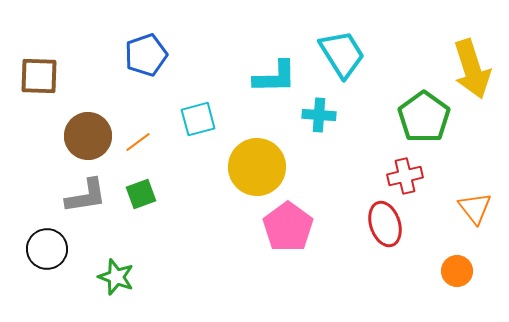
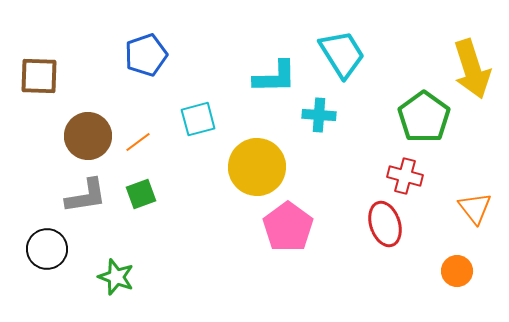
red cross: rotated 28 degrees clockwise
